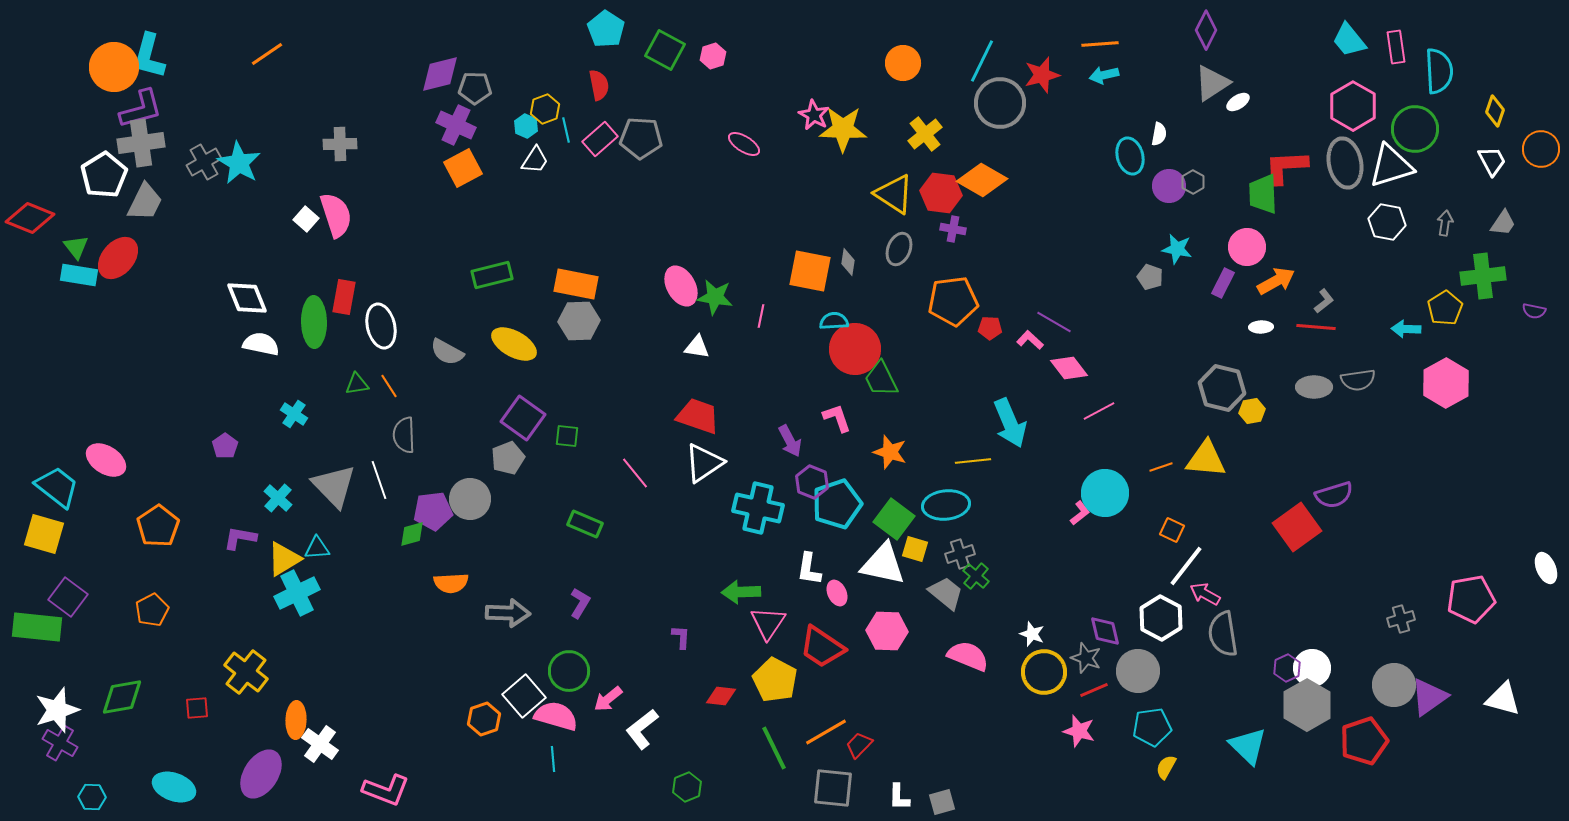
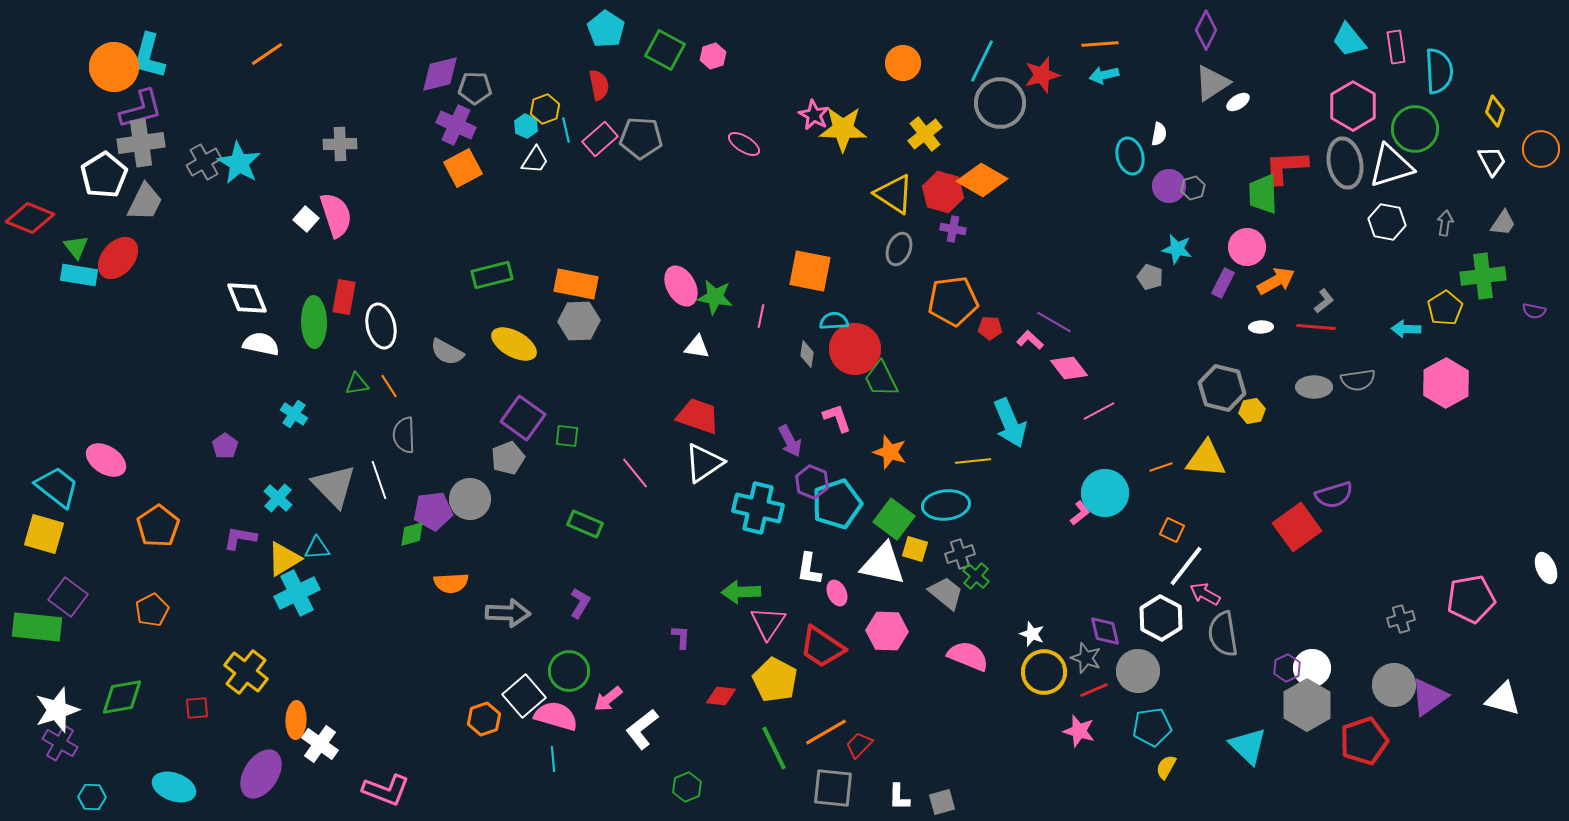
gray hexagon at (1193, 182): moved 6 px down; rotated 15 degrees clockwise
red hexagon at (941, 193): moved 2 px right, 1 px up; rotated 9 degrees clockwise
gray diamond at (848, 262): moved 41 px left, 92 px down
